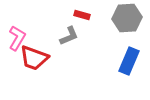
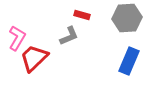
red trapezoid: rotated 116 degrees clockwise
